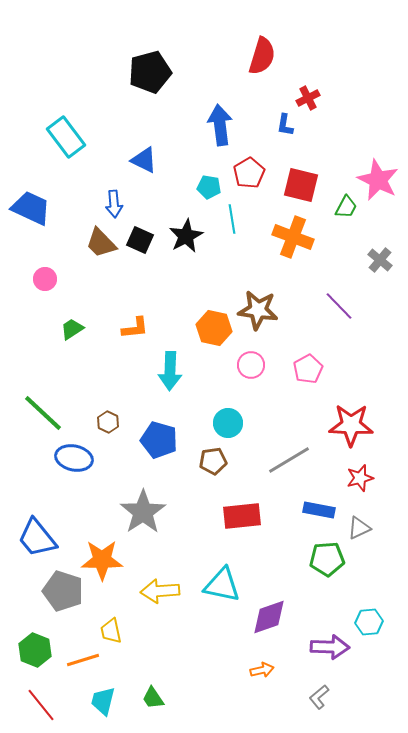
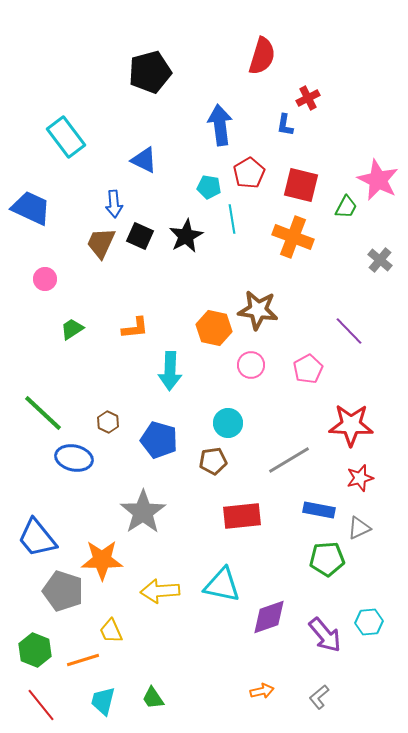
black square at (140, 240): moved 4 px up
brown trapezoid at (101, 243): rotated 68 degrees clockwise
purple line at (339, 306): moved 10 px right, 25 px down
yellow trapezoid at (111, 631): rotated 12 degrees counterclockwise
purple arrow at (330, 647): moved 5 px left, 12 px up; rotated 48 degrees clockwise
orange arrow at (262, 670): moved 21 px down
